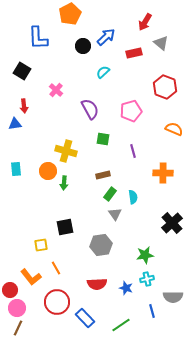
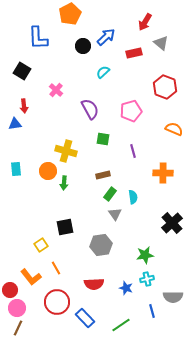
yellow square at (41, 245): rotated 24 degrees counterclockwise
red semicircle at (97, 284): moved 3 px left
